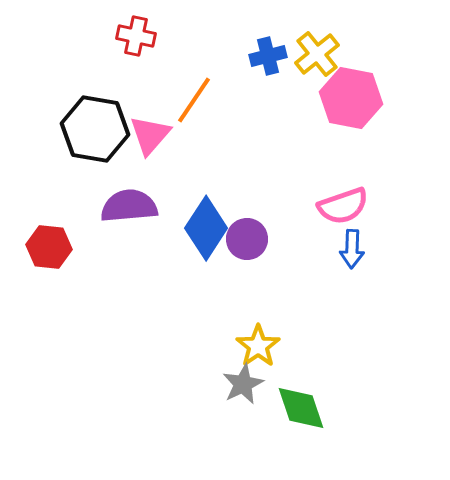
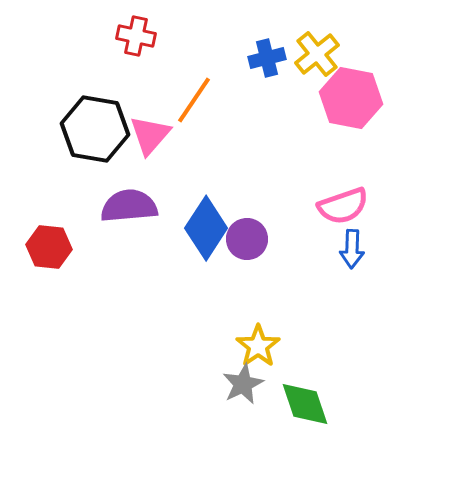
blue cross: moved 1 px left, 2 px down
green diamond: moved 4 px right, 4 px up
